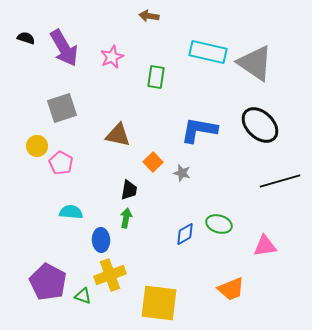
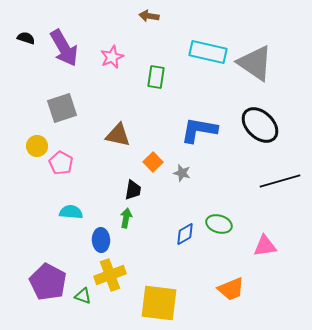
black trapezoid: moved 4 px right
